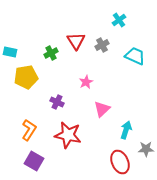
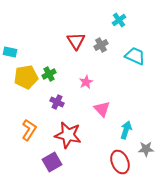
gray cross: moved 1 px left
green cross: moved 2 px left, 21 px down
pink triangle: rotated 30 degrees counterclockwise
purple square: moved 18 px right, 1 px down; rotated 30 degrees clockwise
